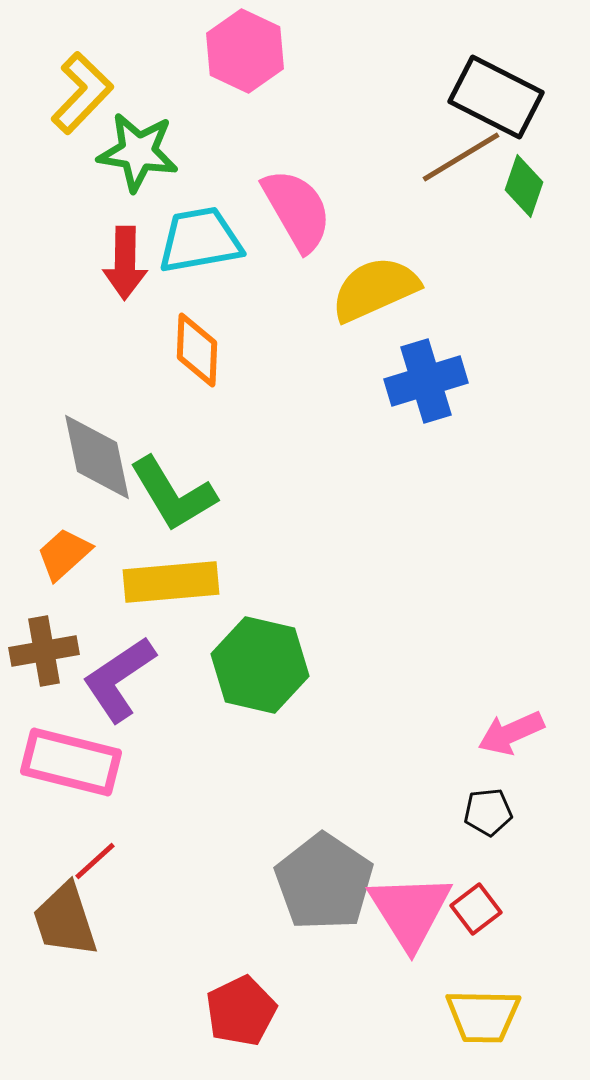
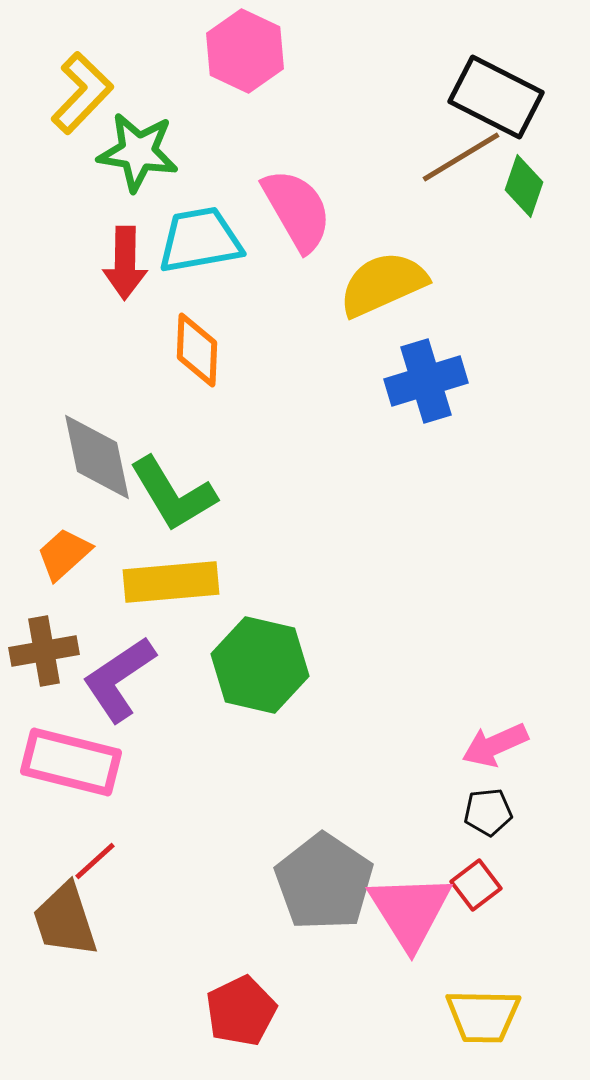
yellow semicircle: moved 8 px right, 5 px up
pink arrow: moved 16 px left, 12 px down
red square: moved 24 px up
